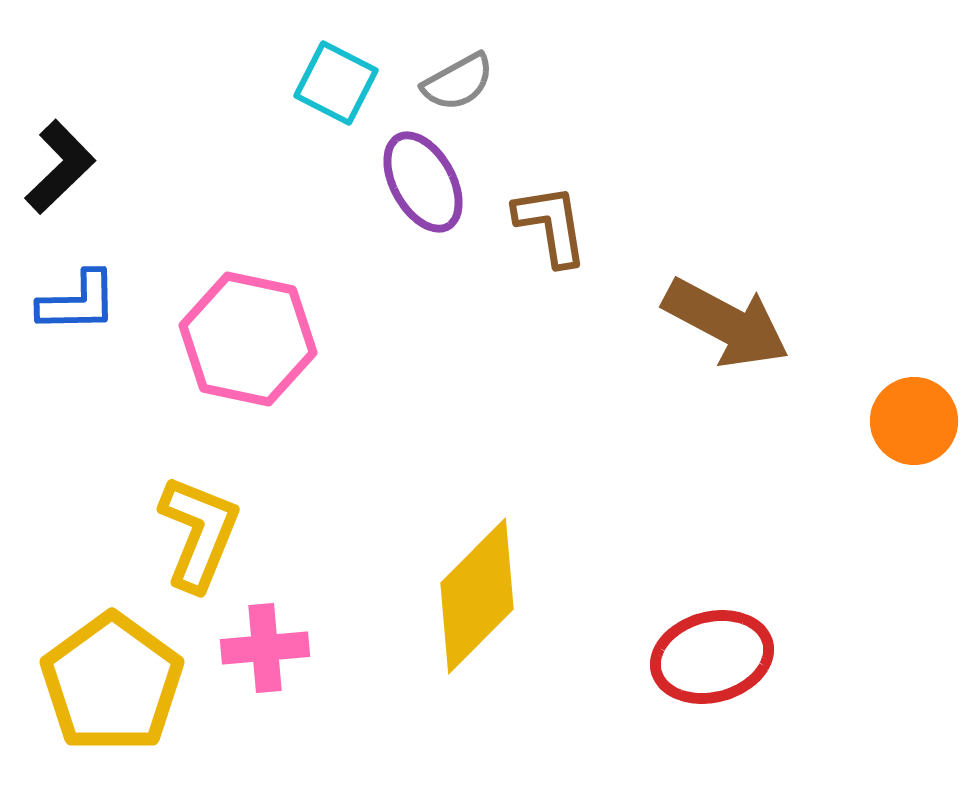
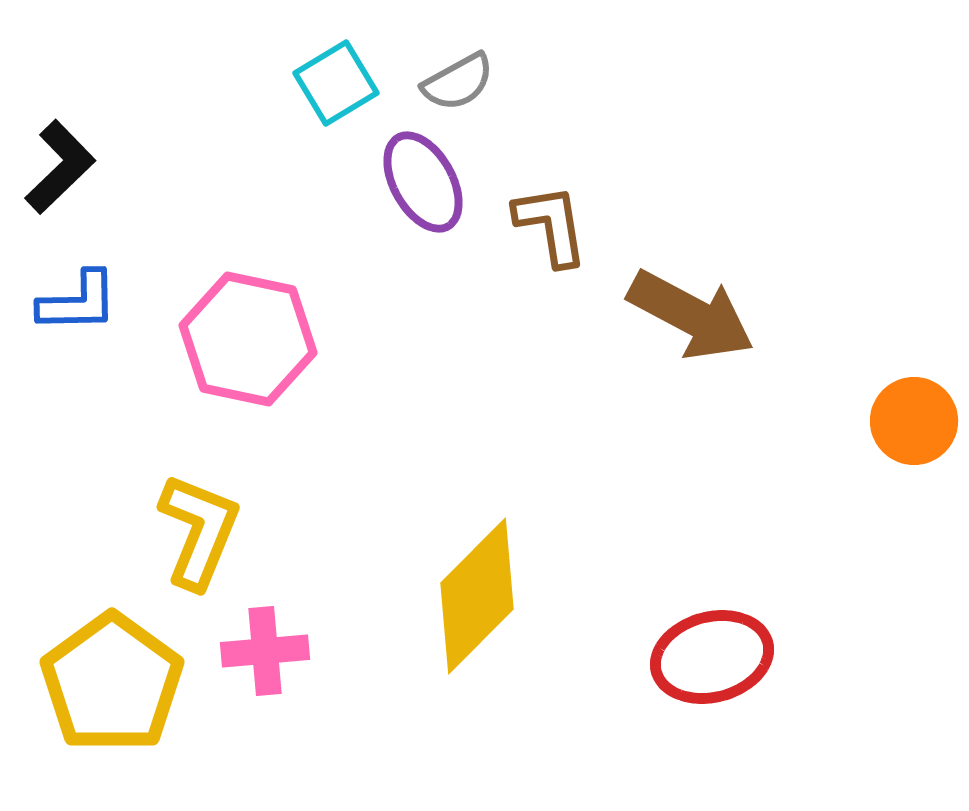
cyan square: rotated 32 degrees clockwise
brown arrow: moved 35 px left, 8 px up
yellow L-shape: moved 2 px up
pink cross: moved 3 px down
